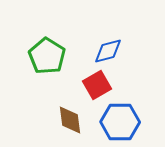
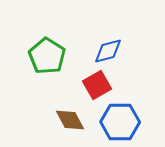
brown diamond: rotated 20 degrees counterclockwise
